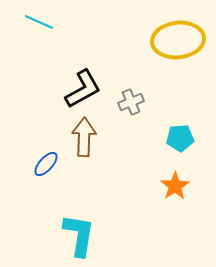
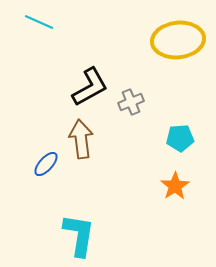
black L-shape: moved 7 px right, 2 px up
brown arrow: moved 3 px left, 2 px down; rotated 9 degrees counterclockwise
